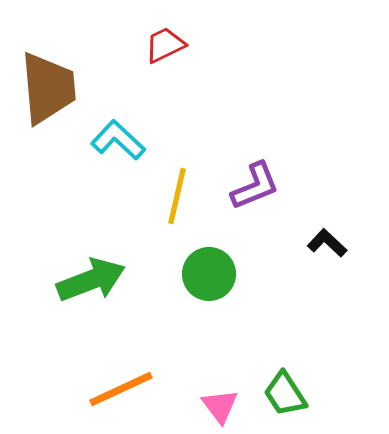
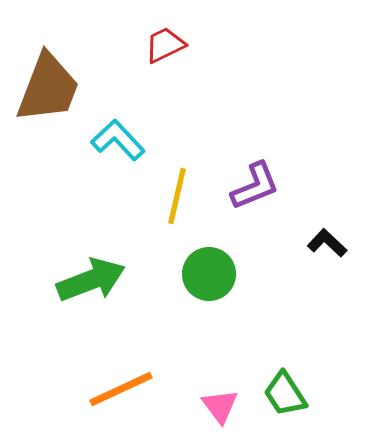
brown trapezoid: rotated 26 degrees clockwise
cyan L-shape: rotated 4 degrees clockwise
